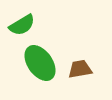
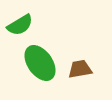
green semicircle: moved 2 px left
